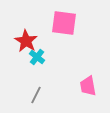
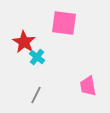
red star: moved 2 px left, 1 px down
